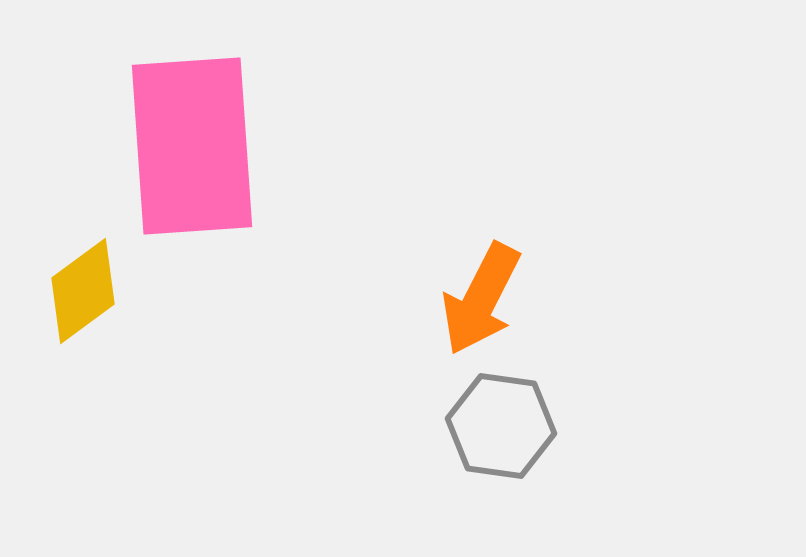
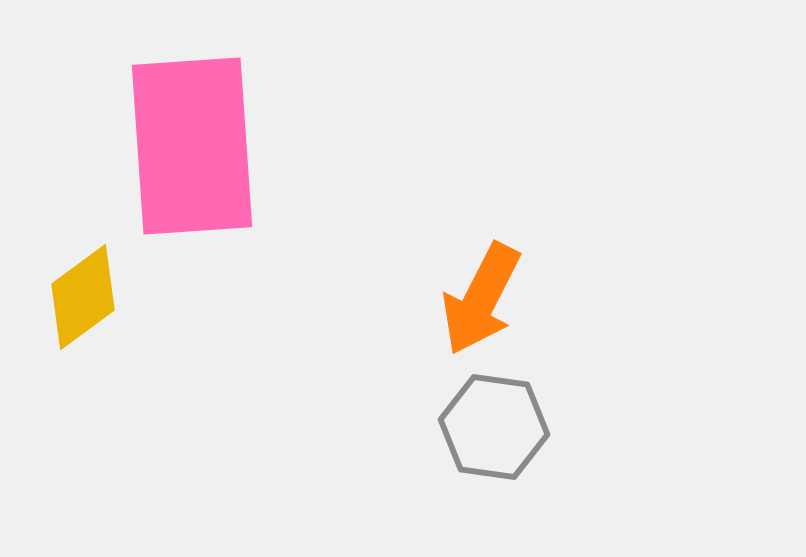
yellow diamond: moved 6 px down
gray hexagon: moved 7 px left, 1 px down
